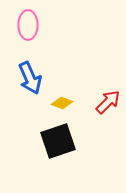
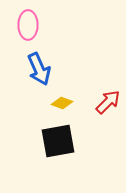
blue arrow: moved 9 px right, 9 px up
black square: rotated 9 degrees clockwise
